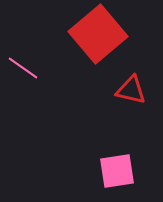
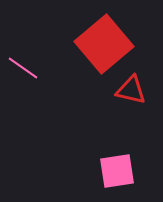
red square: moved 6 px right, 10 px down
